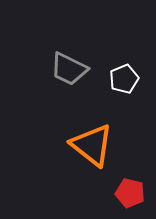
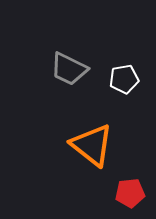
white pentagon: rotated 12 degrees clockwise
red pentagon: rotated 20 degrees counterclockwise
